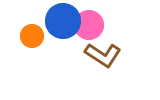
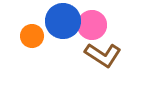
pink circle: moved 3 px right
